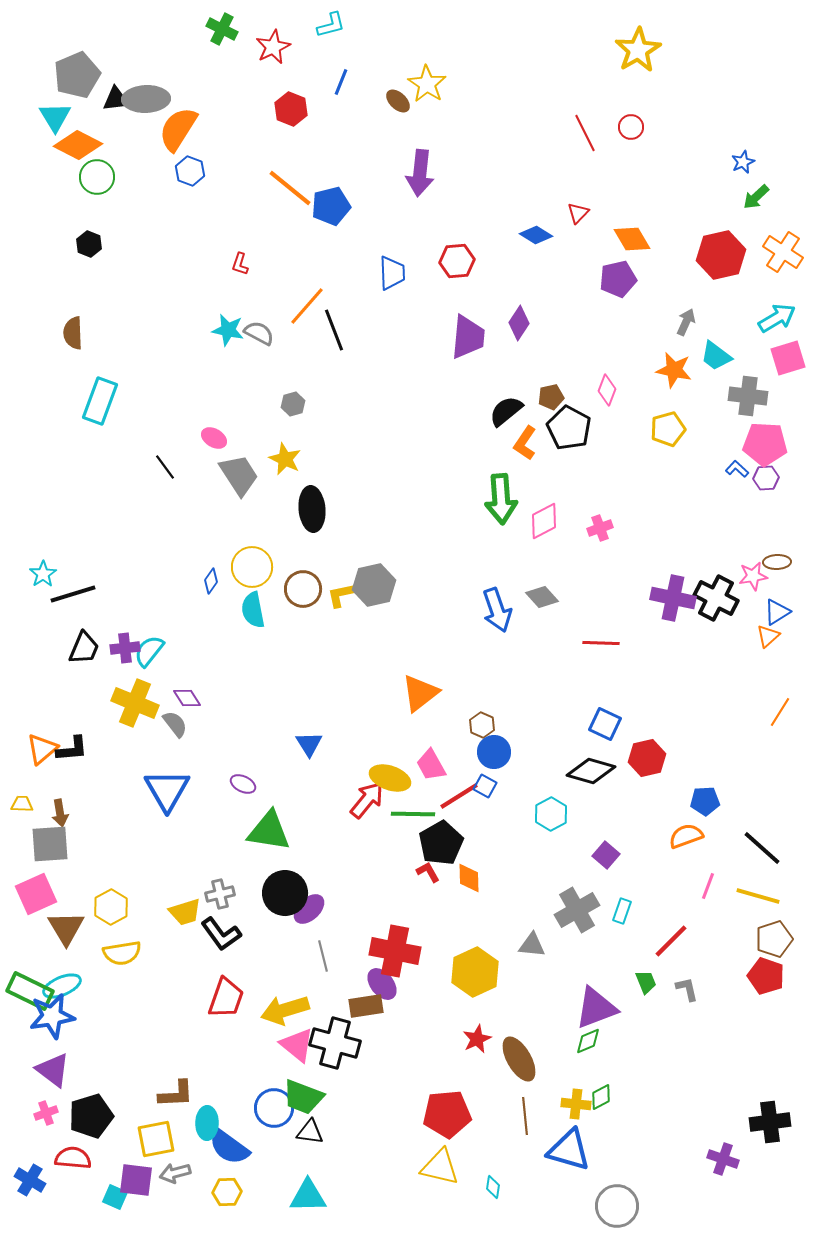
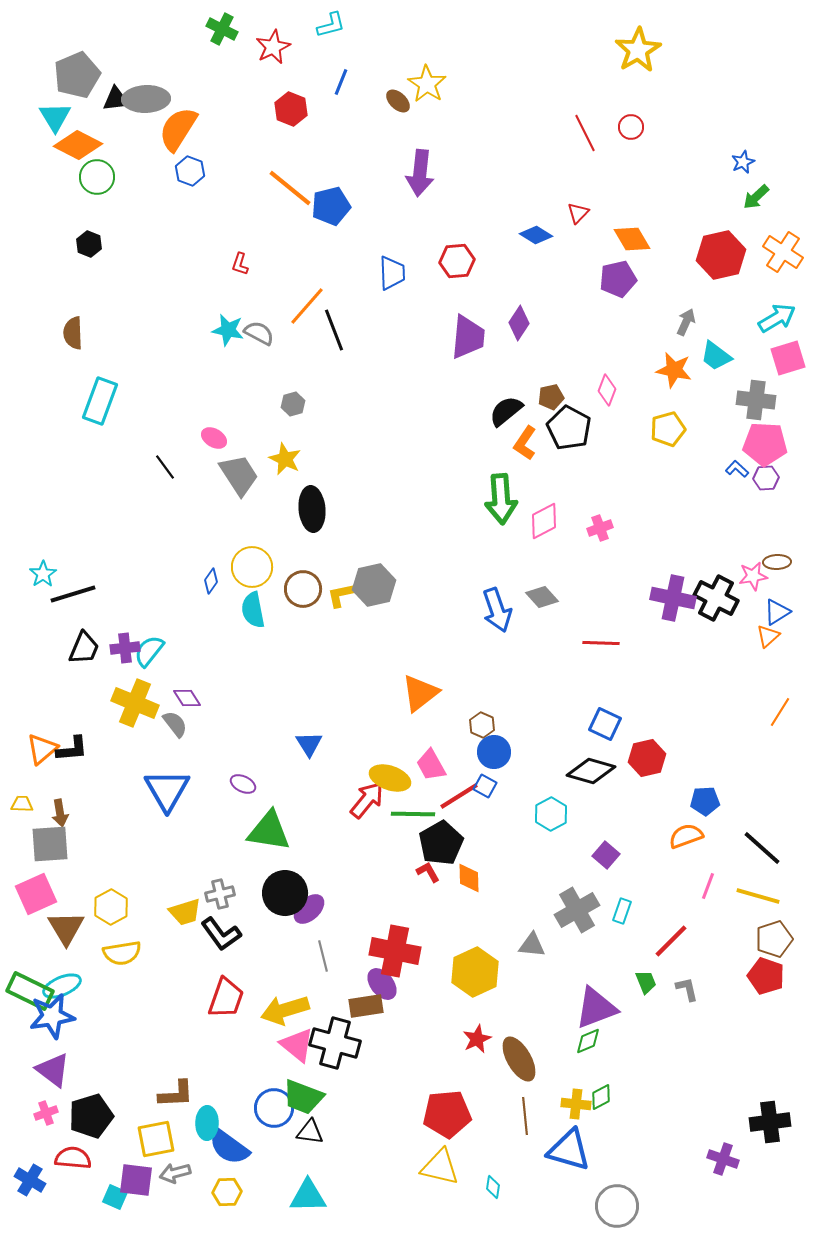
gray cross at (748, 396): moved 8 px right, 4 px down
